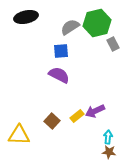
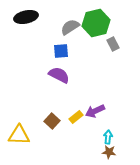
green hexagon: moved 1 px left
yellow rectangle: moved 1 px left, 1 px down
